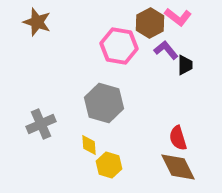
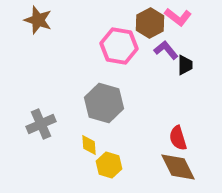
brown star: moved 1 px right, 2 px up
